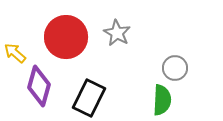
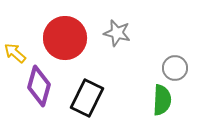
gray star: rotated 16 degrees counterclockwise
red circle: moved 1 px left, 1 px down
black rectangle: moved 2 px left
